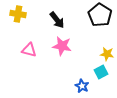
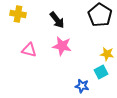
blue star: rotated 16 degrees counterclockwise
